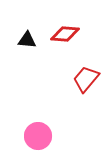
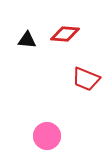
red trapezoid: rotated 108 degrees counterclockwise
pink circle: moved 9 px right
